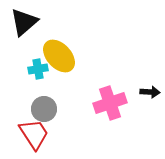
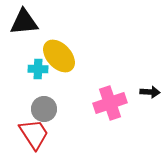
black triangle: rotated 36 degrees clockwise
cyan cross: rotated 12 degrees clockwise
